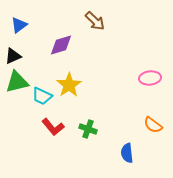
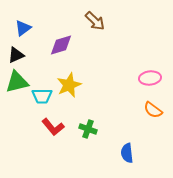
blue triangle: moved 4 px right, 3 px down
black triangle: moved 3 px right, 1 px up
yellow star: rotated 10 degrees clockwise
cyan trapezoid: rotated 25 degrees counterclockwise
orange semicircle: moved 15 px up
